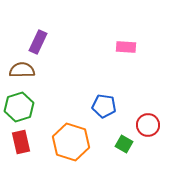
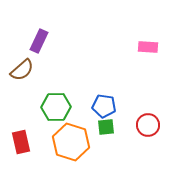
purple rectangle: moved 1 px right, 1 px up
pink rectangle: moved 22 px right
brown semicircle: rotated 140 degrees clockwise
green hexagon: moved 37 px right; rotated 16 degrees clockwise
green square: moved 18 px left, 17 px up; rotated 36 degrees counterclockwise
